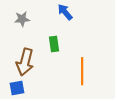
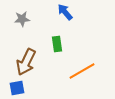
green rectangle: moved 3 px right
brown arrow: moved 1 px right; rotated 12 degrees clockwise
orange line: rotated 60 degrees clockwise
